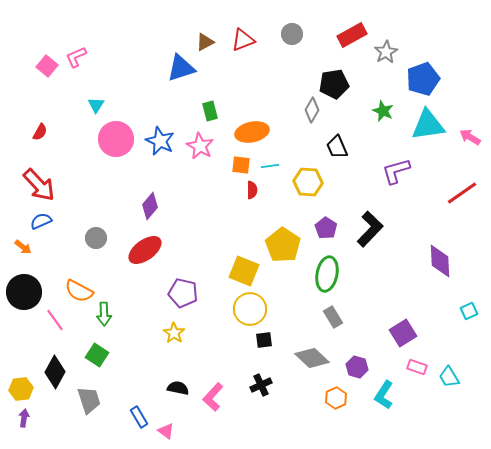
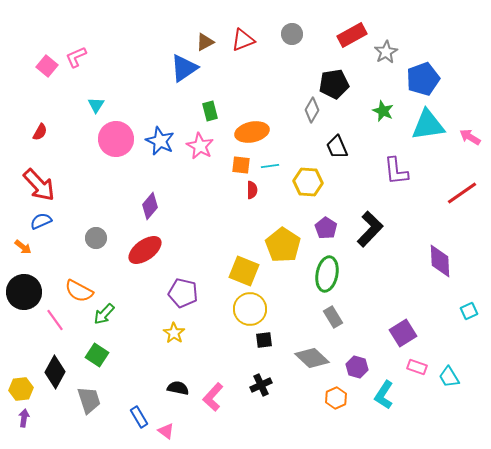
blue triangle at (181, 68): moved 3 px right; rotated 16 degrees counterclockwise
purple L-shape at (396, 171): rotated 80 degrees counterclockwise
green arrow at (104, 314): rotated 45 degrees clockwise
